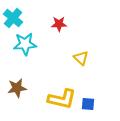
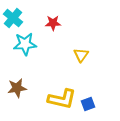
red star: moved 6 px left, 1 px up
yellow triangle: moved 3 px up; rotated 21 degrees clockwise
blue square: rotated 24 degrees counterclockwise
